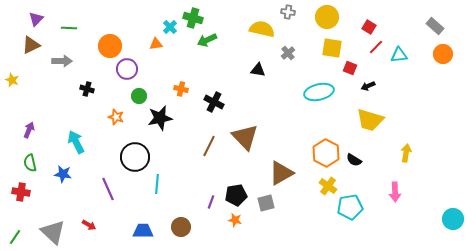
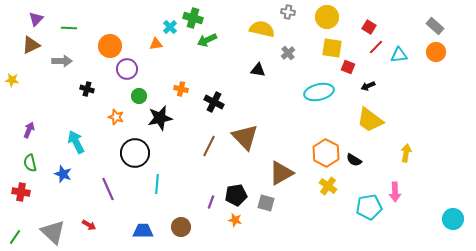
orange circle at (443, 54): moved 7 px left, 2 px up
red square at (350, 68): moved 2 px left, 1 px up
yellow star at (12, 80): rotated 16 degrees counterclockwise
yellow trapezoid at (370, 120): rotated 20 degrees clockwise
black circle at (135, 157): moved 4 px up
blue star at (63, 174): rotated 12 degrees clockwise
gray square at (266, 203): rotated 30 degrees clockwise
cyan pentagon at (350, 207): moved 19 px right
